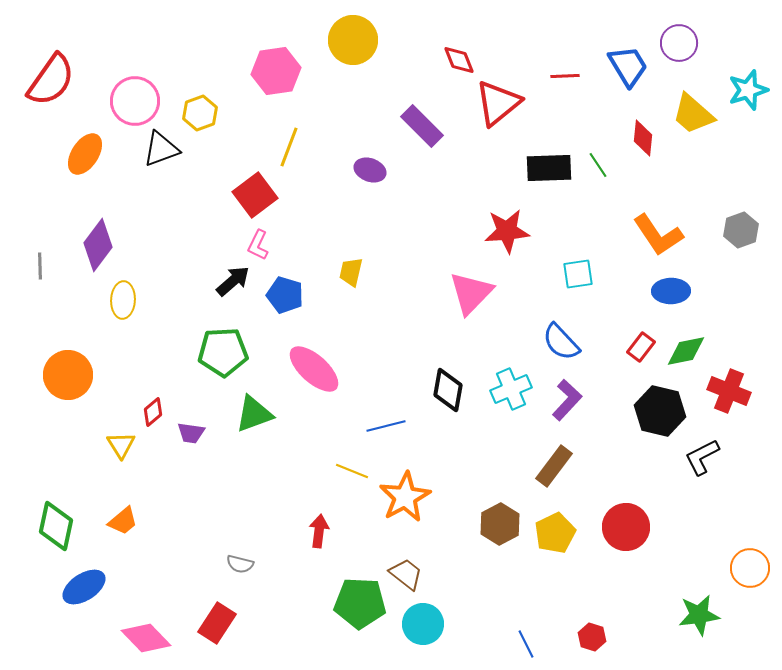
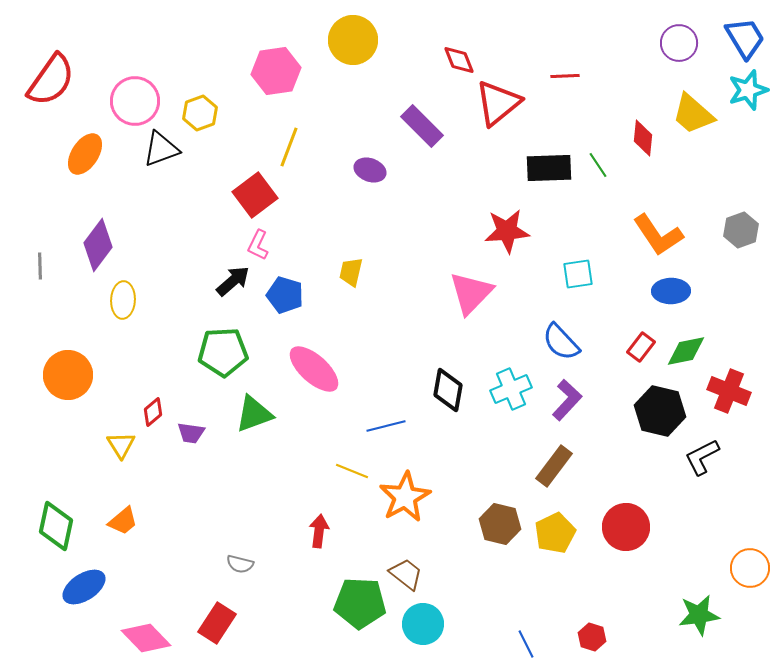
blue trapezoid at (628, 66): moved 117 px right, 28 px up
brown hexagon at (500, 524): rotated 18 degrees counterclockwise
